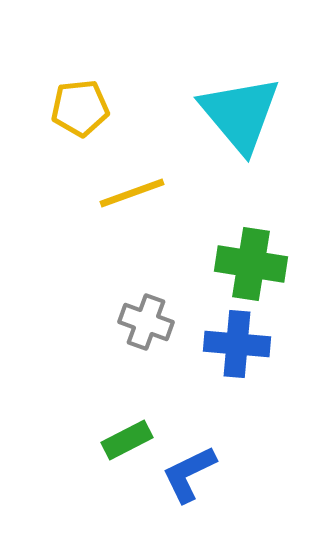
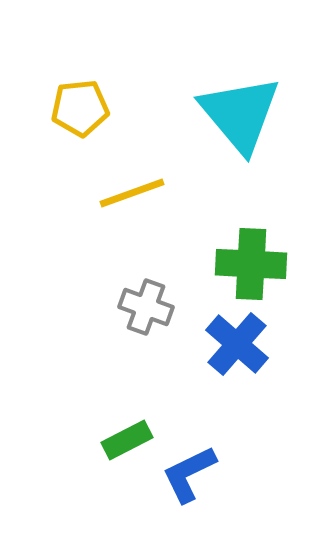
green cross: rotated 6 degrees counterclockwise
gray cross: moved 15 px up
blue cross: rotated 36 degrees clockwise
